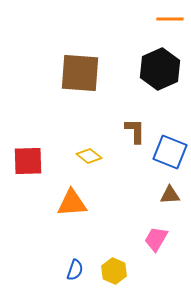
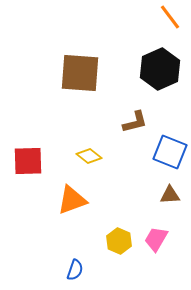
orange line: moved 2 px up; rotated 52 degrees clockwise
brown L-shape: moved 9 px up; rotated 76 degrees clockwise
orange triangle: moved 3 px up; rotated 16 degrees counterclockwise
yellow hexagon: moved 5 px right, 30 px up
